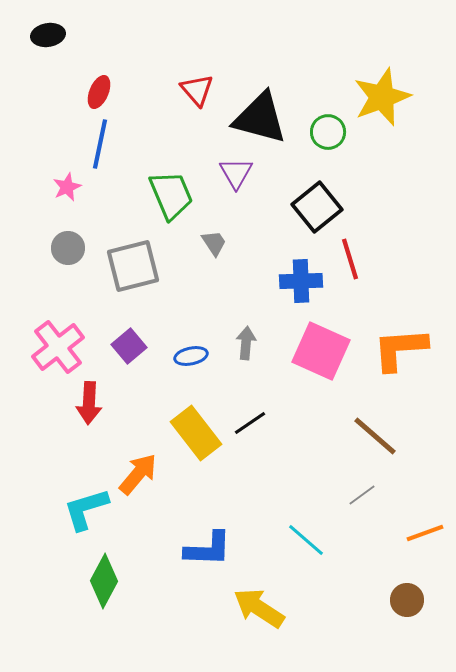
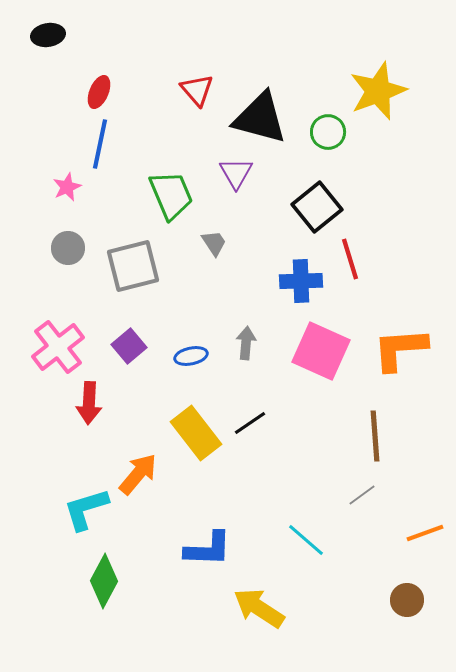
yellow star: moved 4 px left, 6 px up
brown line: rotated 45 degrees clockwise
